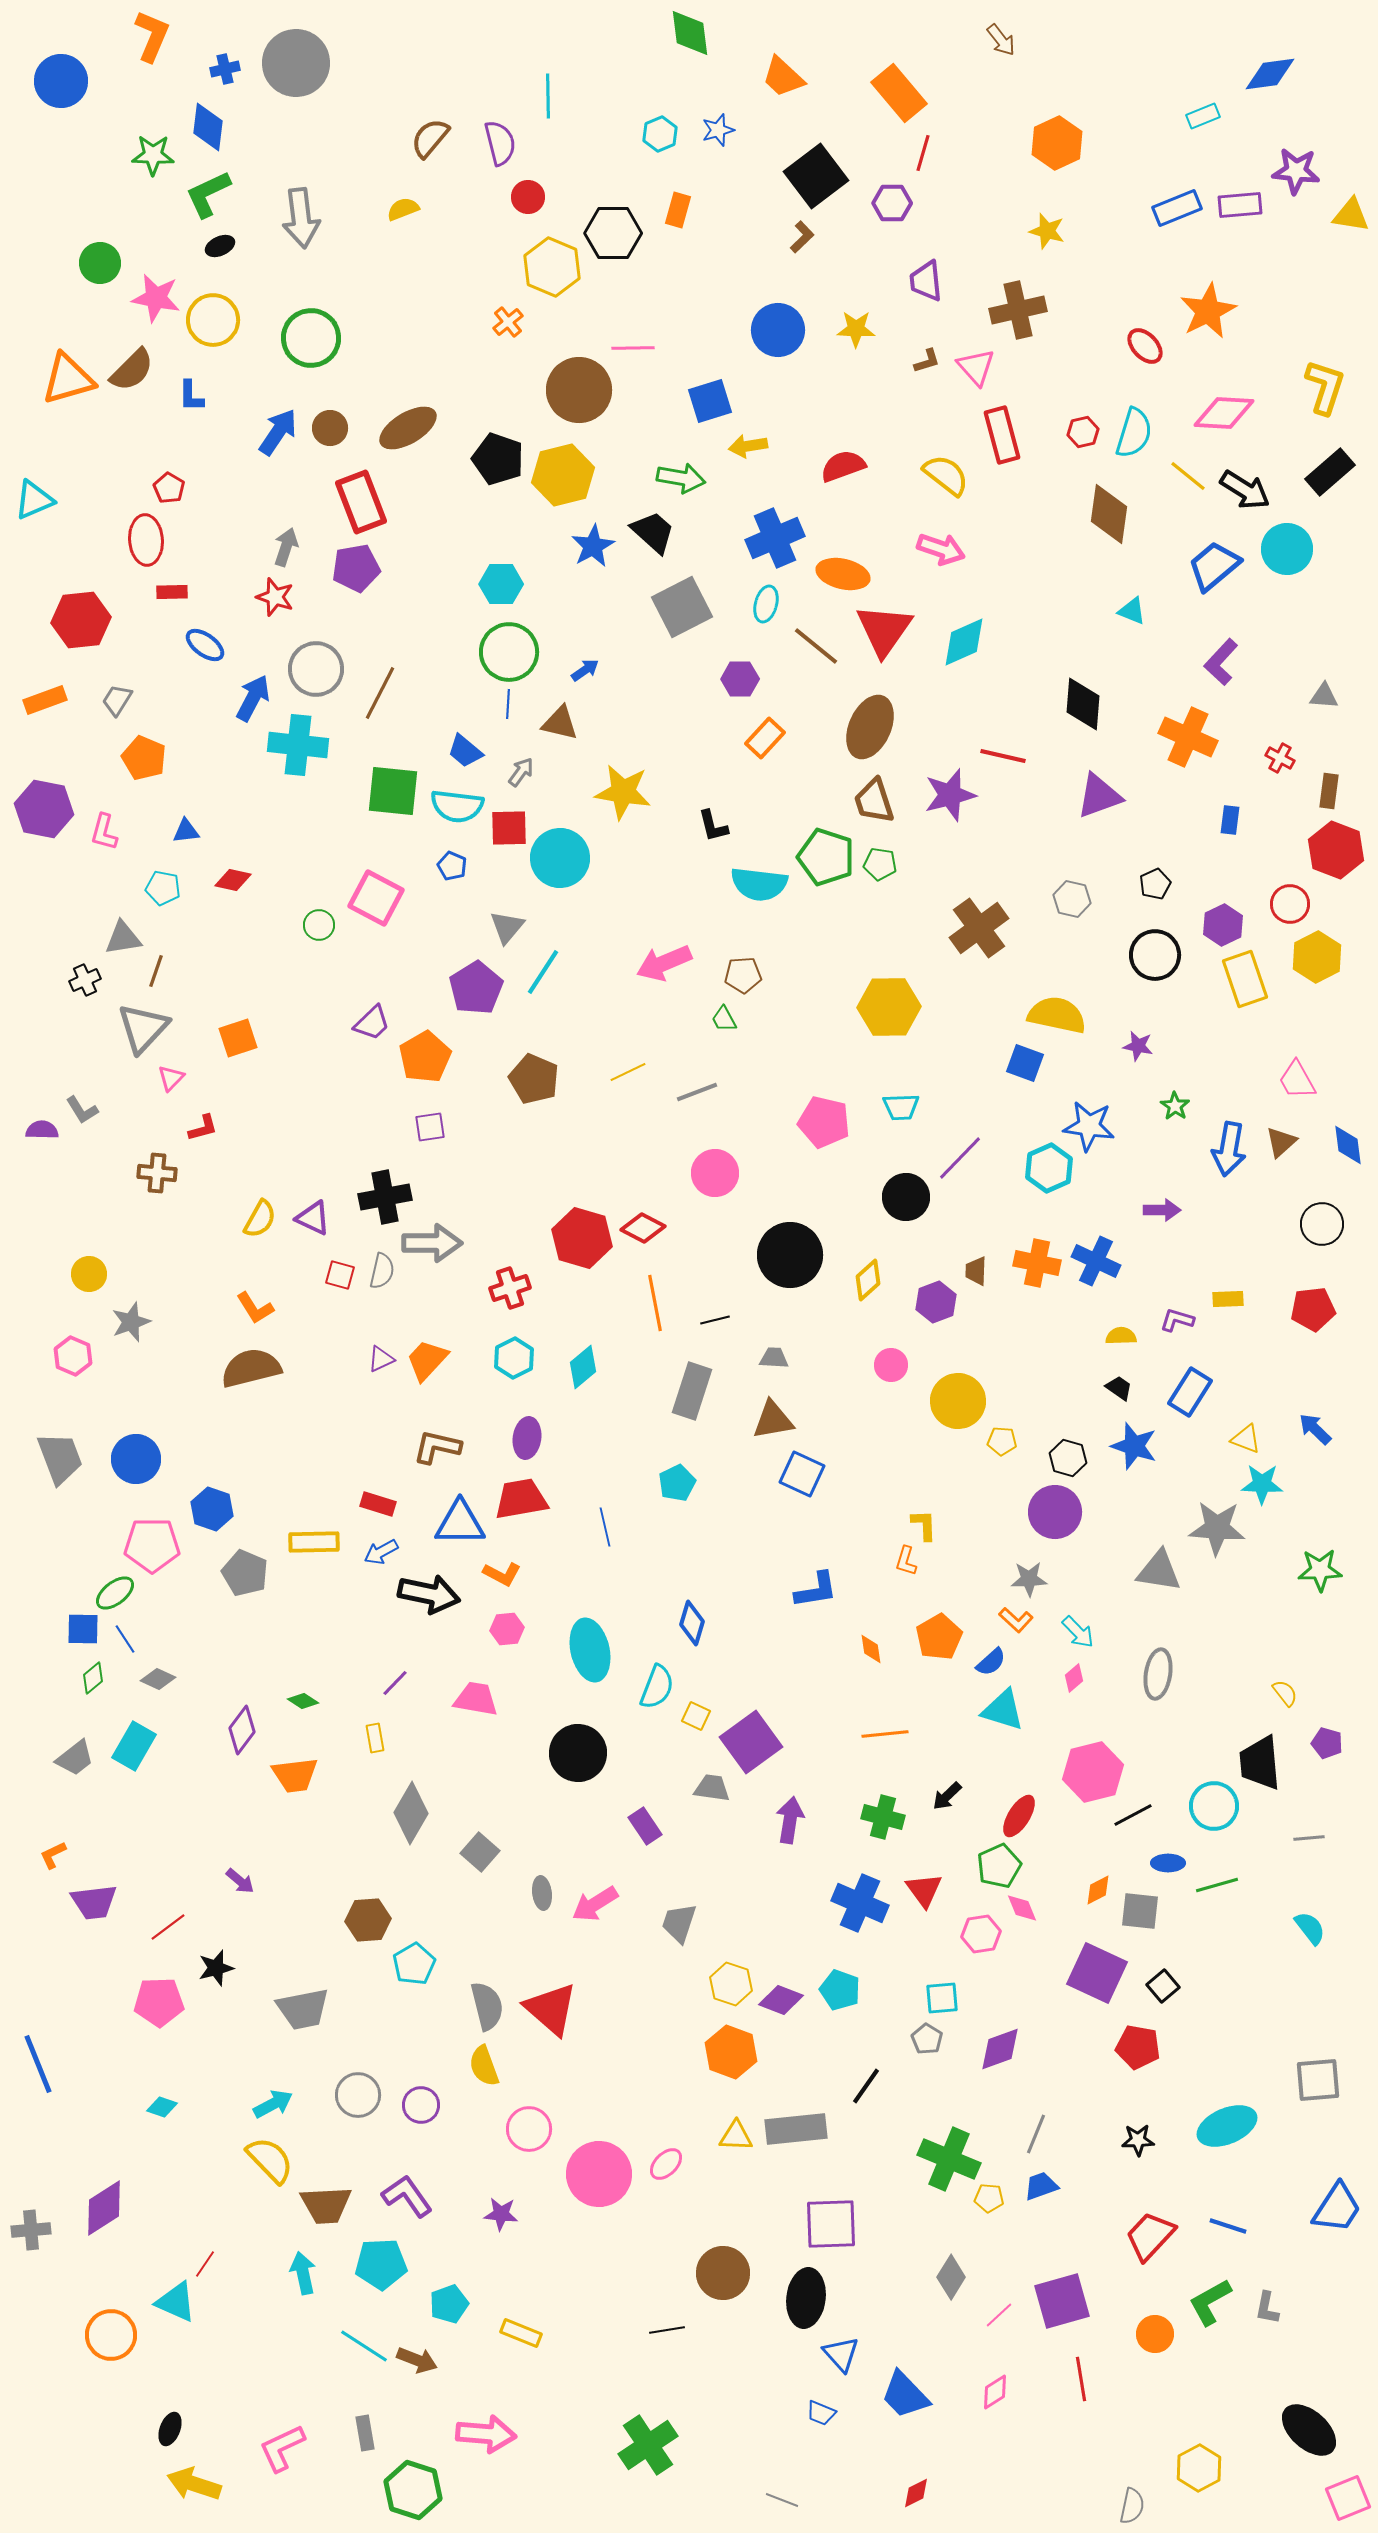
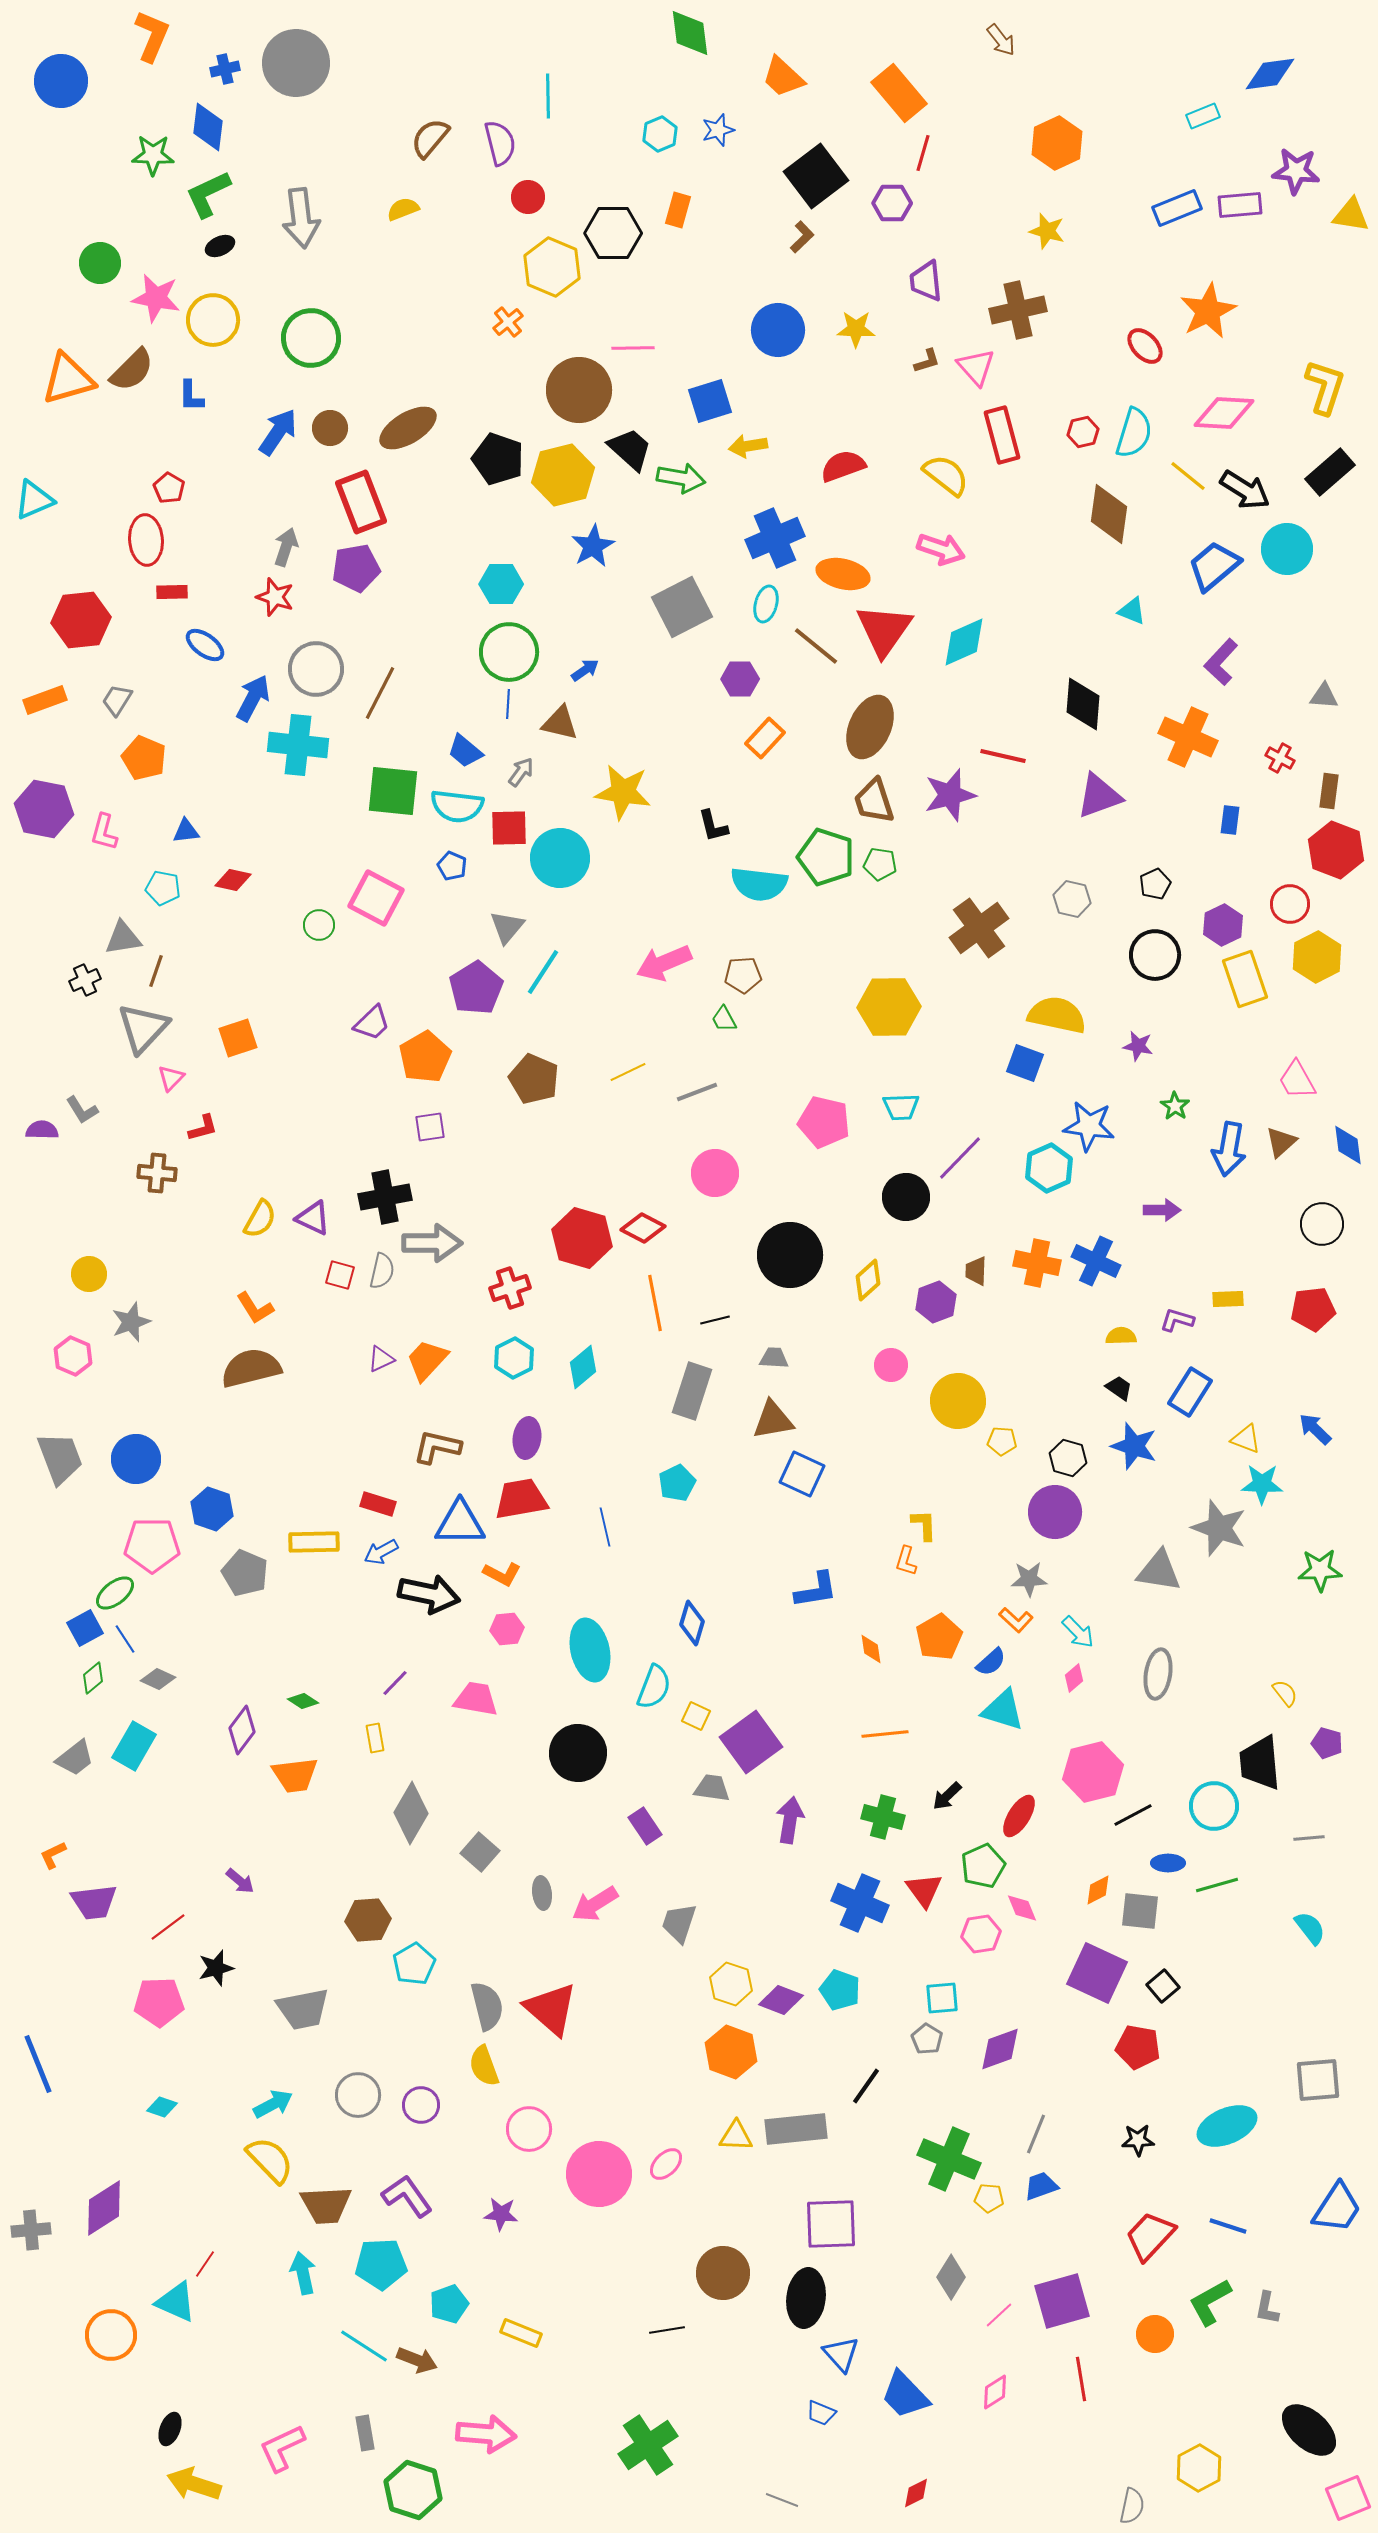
black trapezoid at (653, 532): moved 23 px left, 83 px up
gray star at (1217, 1528): moved 2 px right; rotated 16 degrees clockwise
blue square at (83, 1629): moved 2 px right, 1 px up; rotated 30 degrees counterclockwise
cyan semicircle at (657, 1687): moved 3 px left
green pentagon at (999, 1866): moved 16 px left
